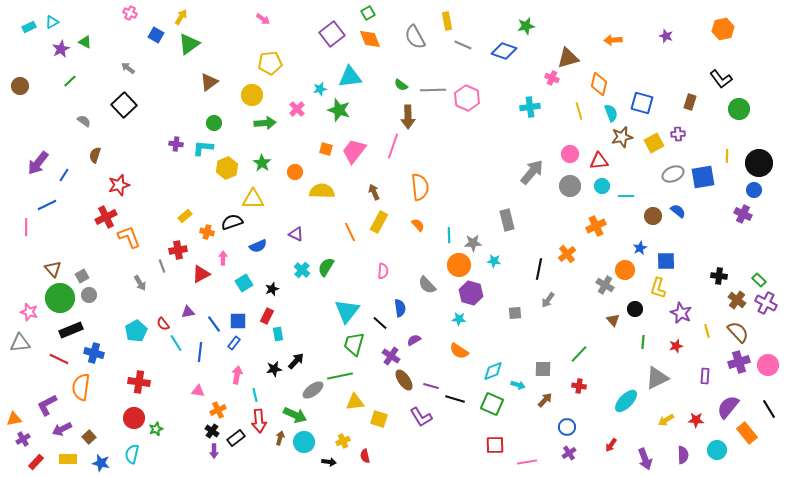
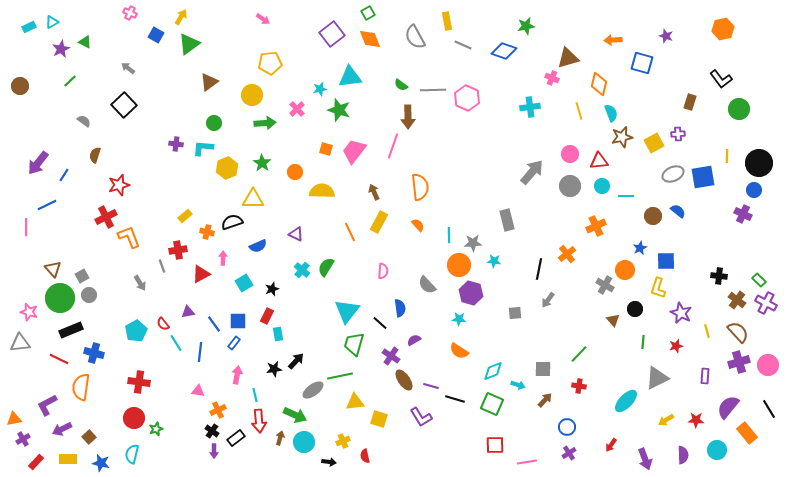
blue square at (642, 103): moved 40 px up
